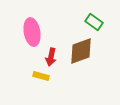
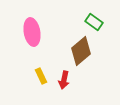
brown diamond: rotated 20 degrees counterclockwise
red arrow: moved 13 px right, 23 px down
yellow rectangle: rotated 49 degrees clockwise
